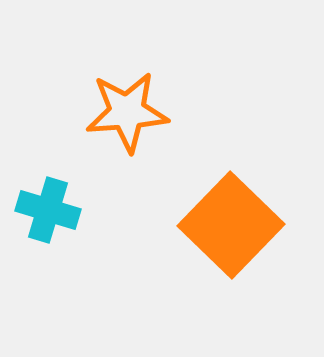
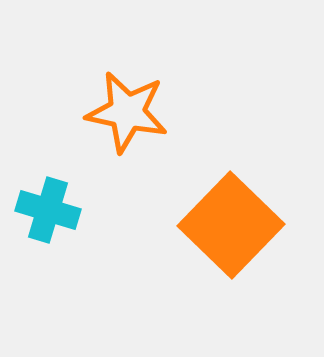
orange star: rotated 16 degrees clockwise
